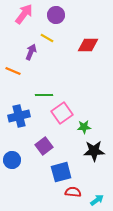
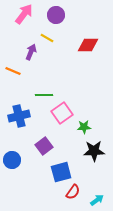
red semicircle: rotated 119 degrees clockwise
